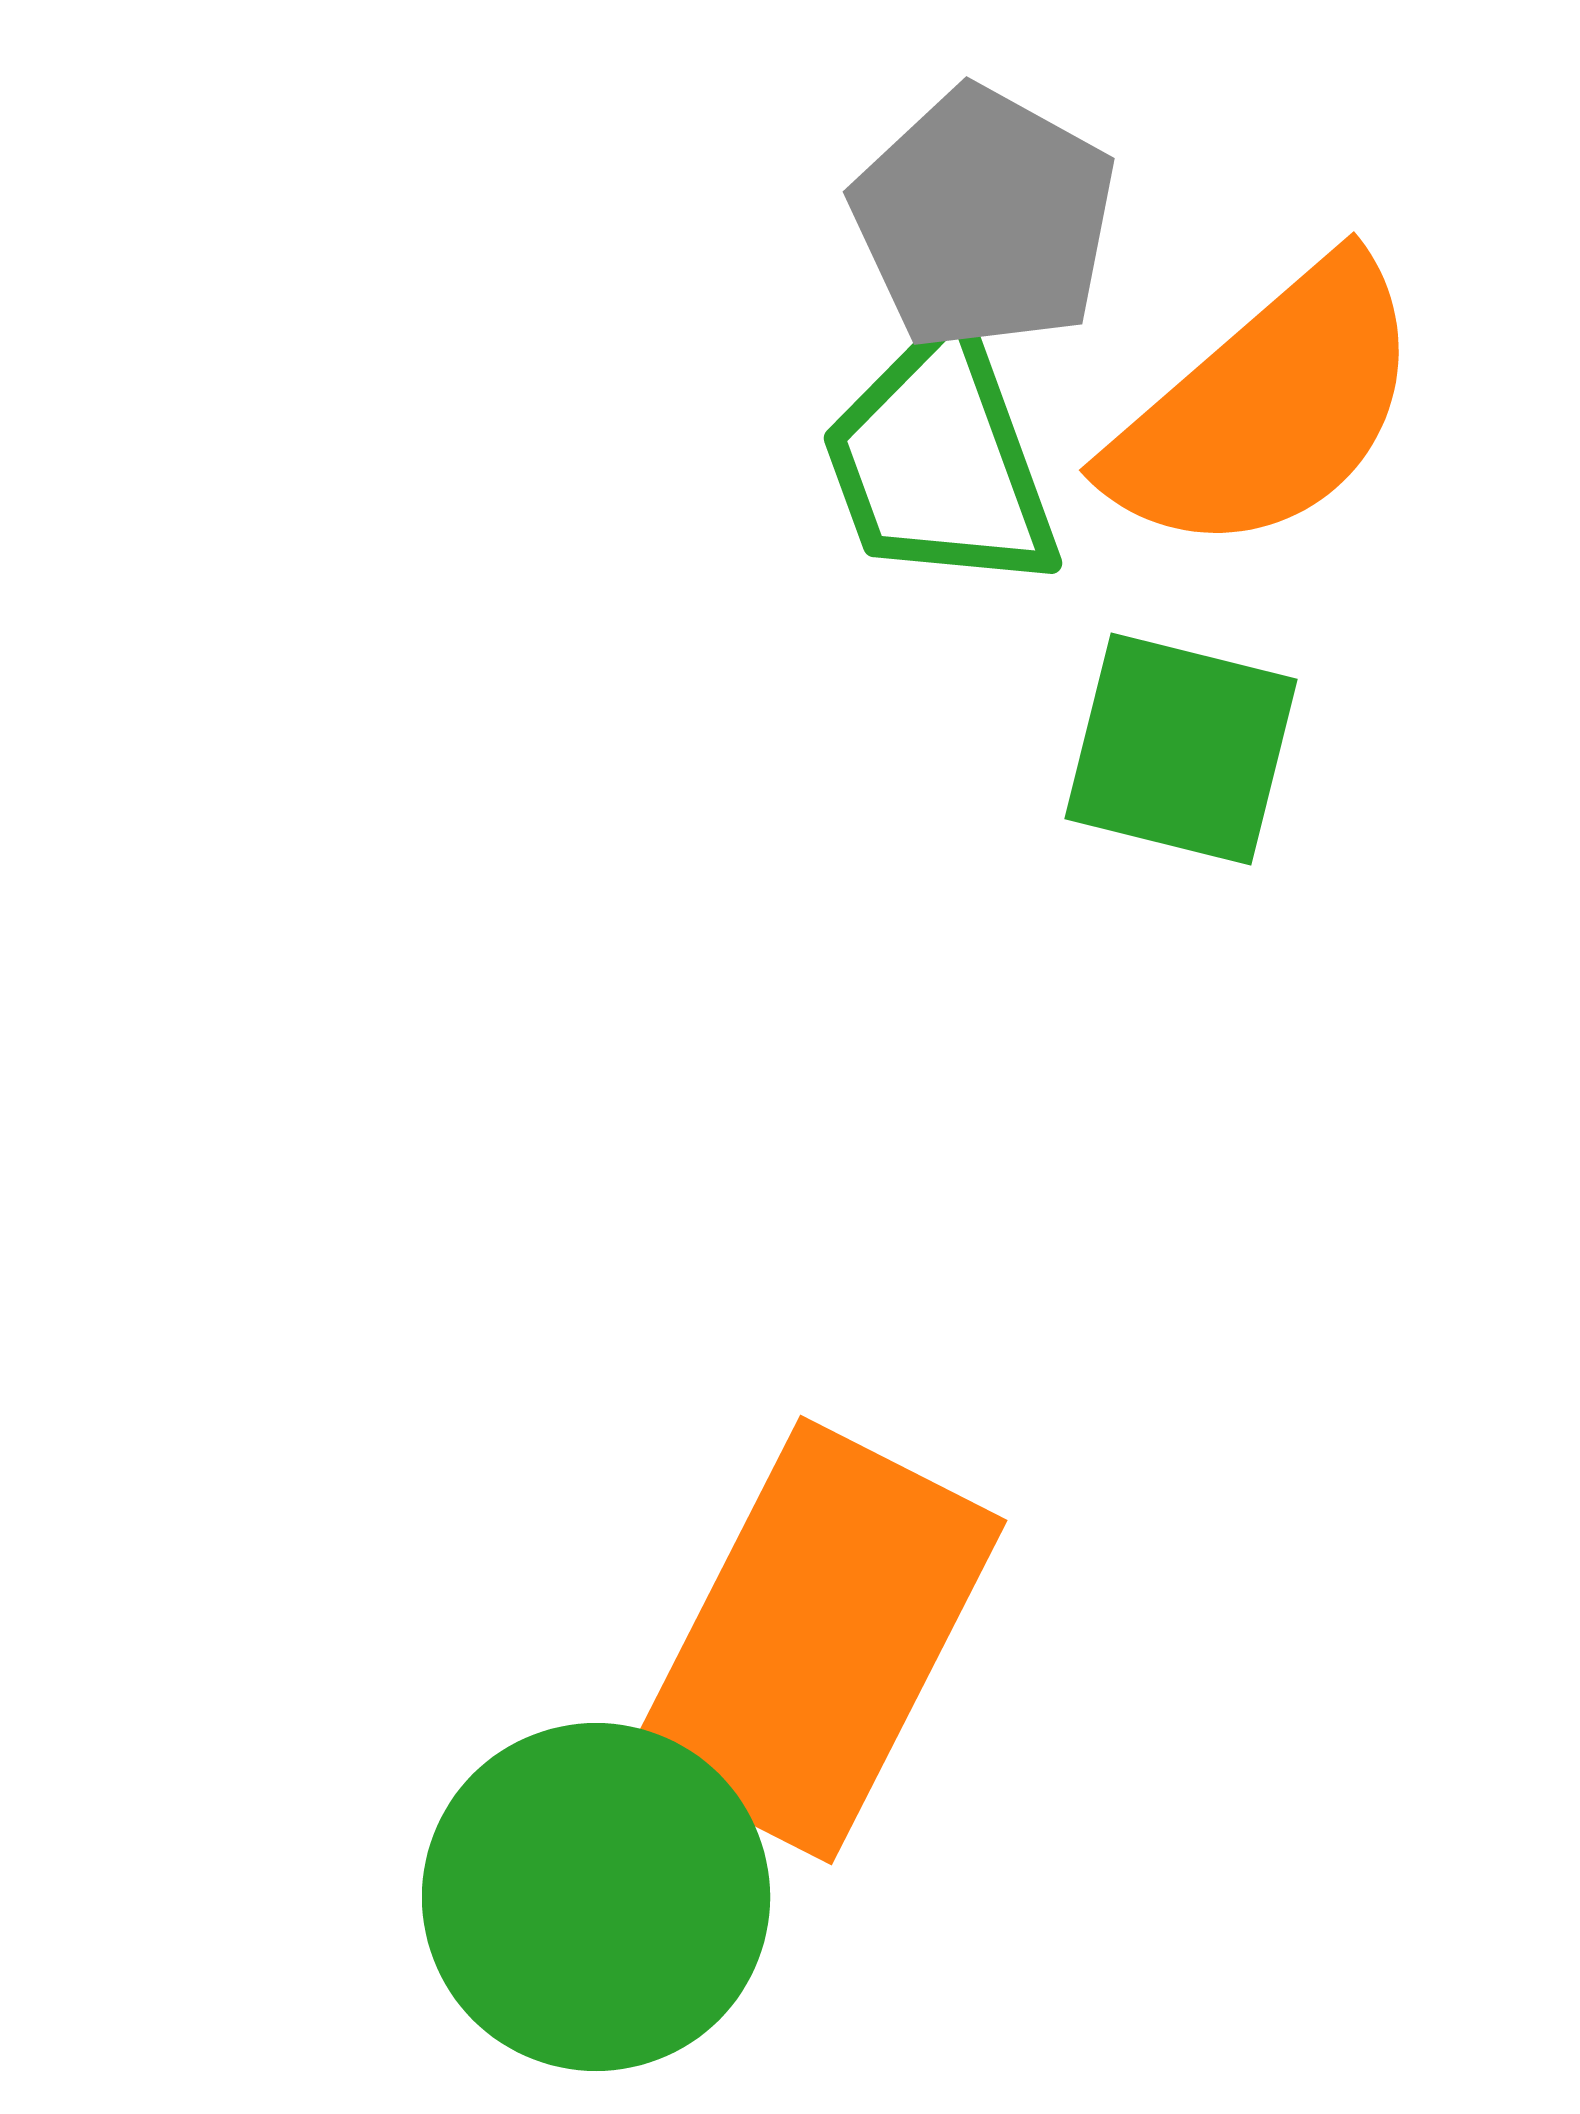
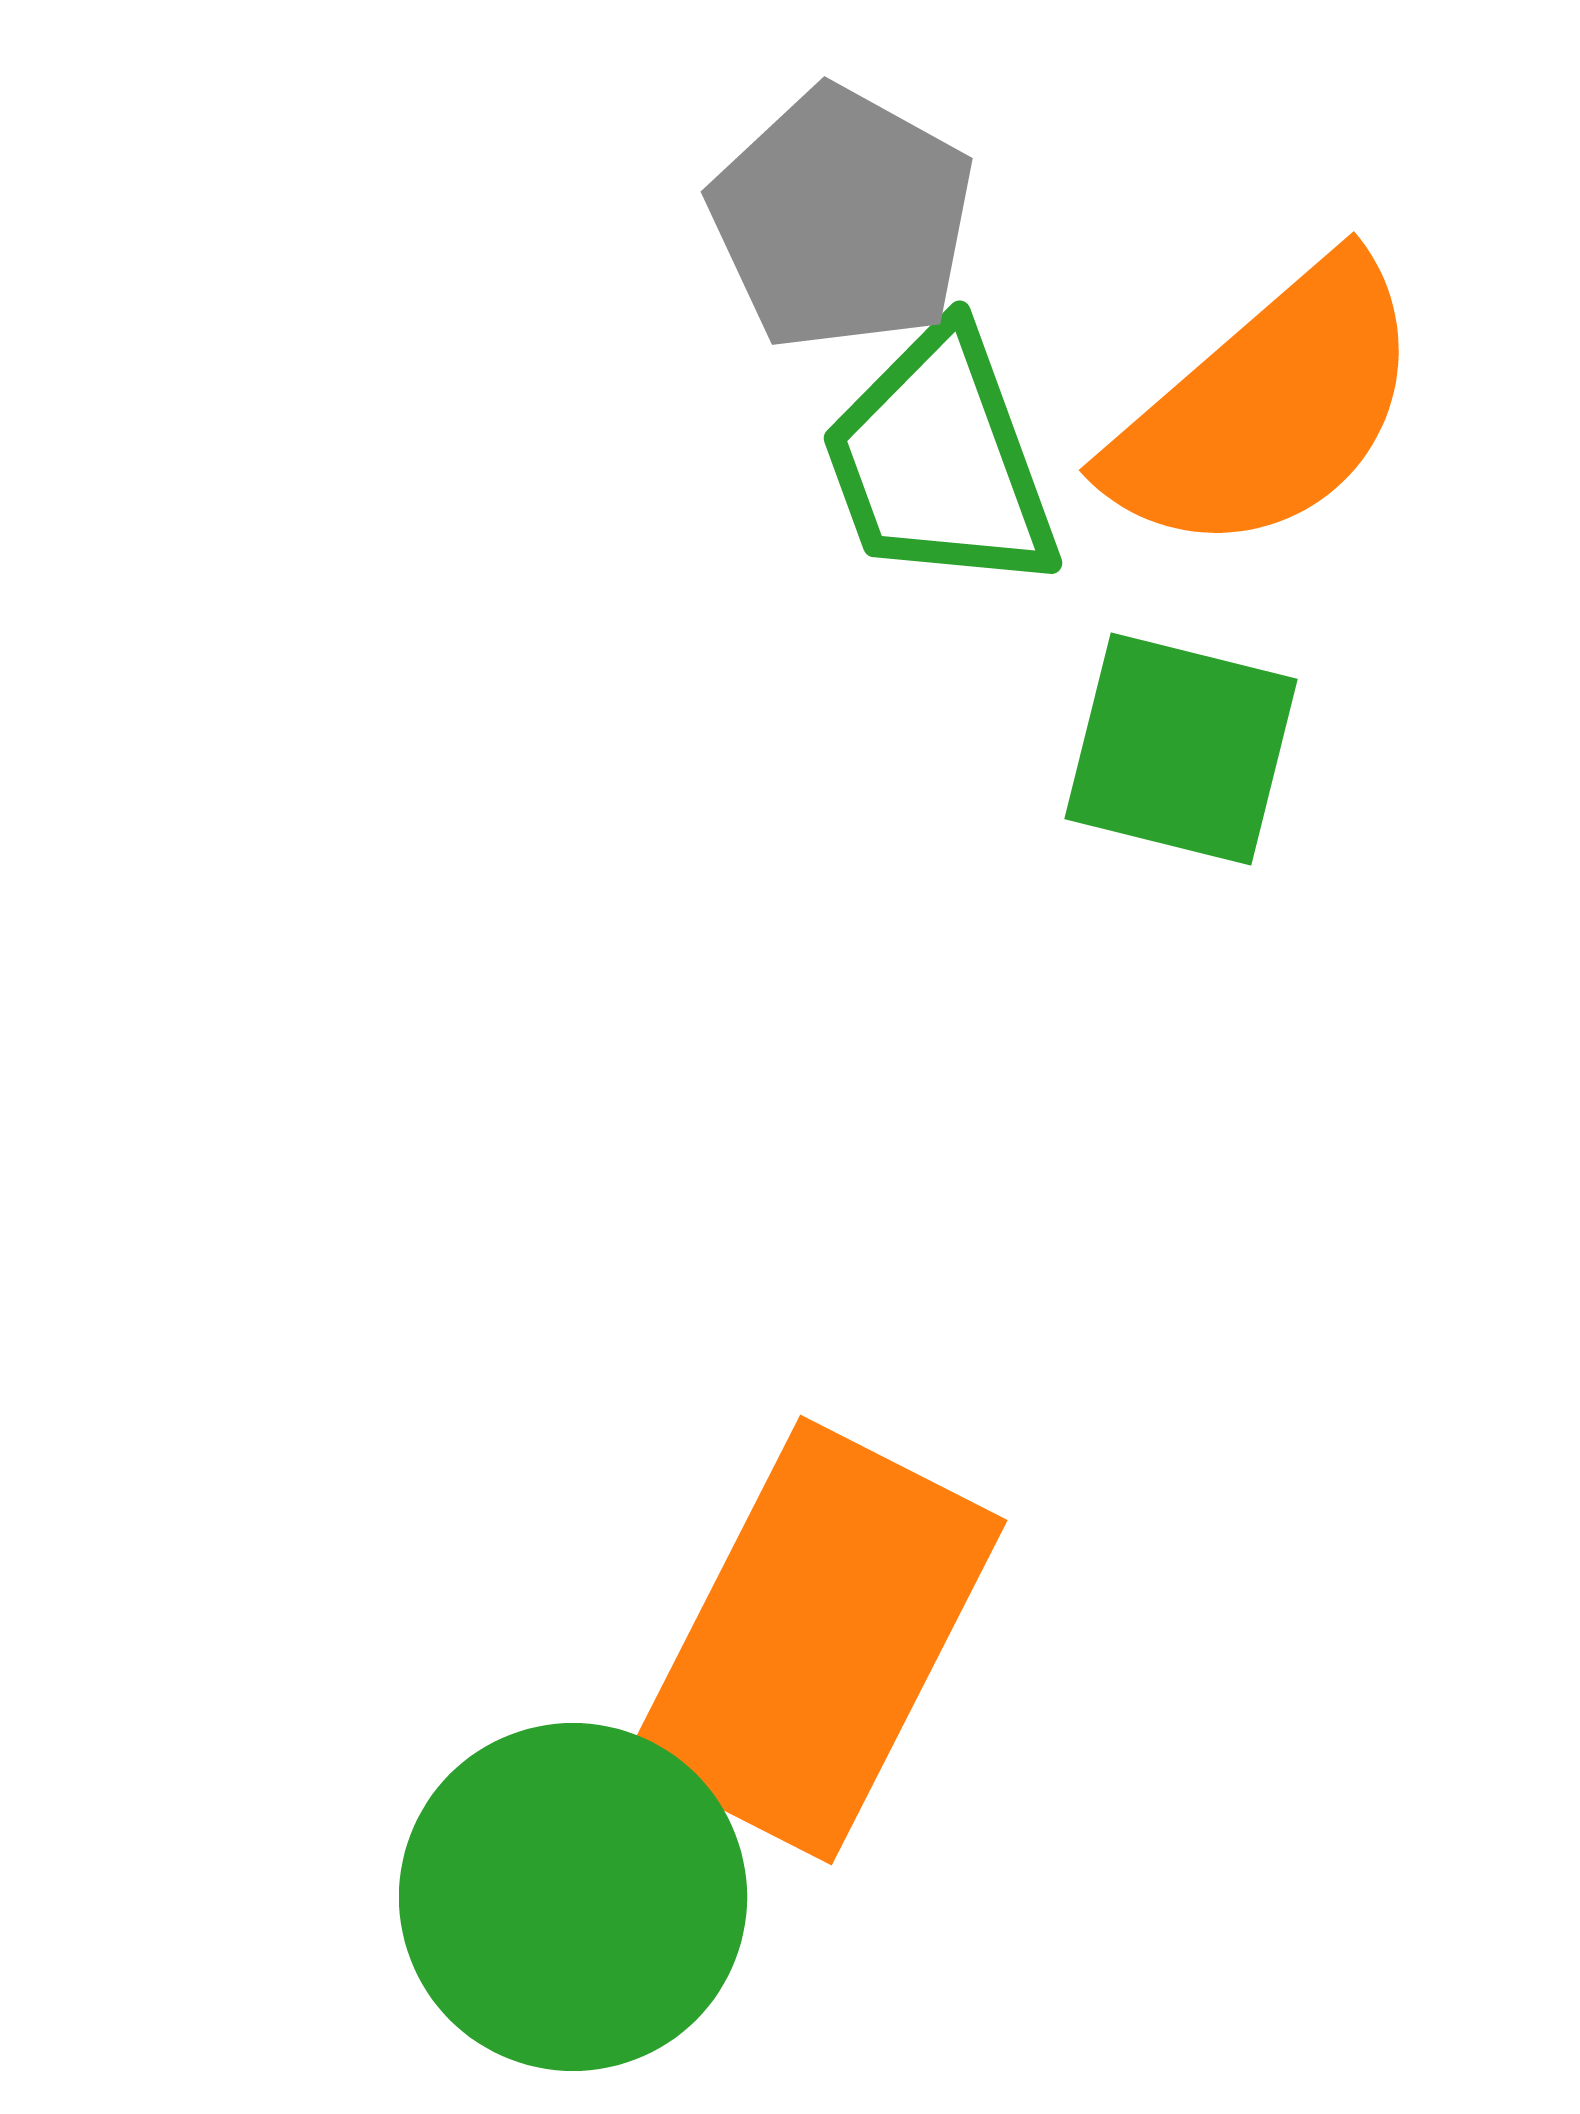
gray pentagon: moved 142 px left
green circle: moved 23 px left
